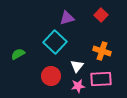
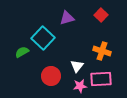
cyan square: moved 12 px left, 4 px up
green semicircle: moved 4 px right, 2 px up
pink star: moved 2 px right
